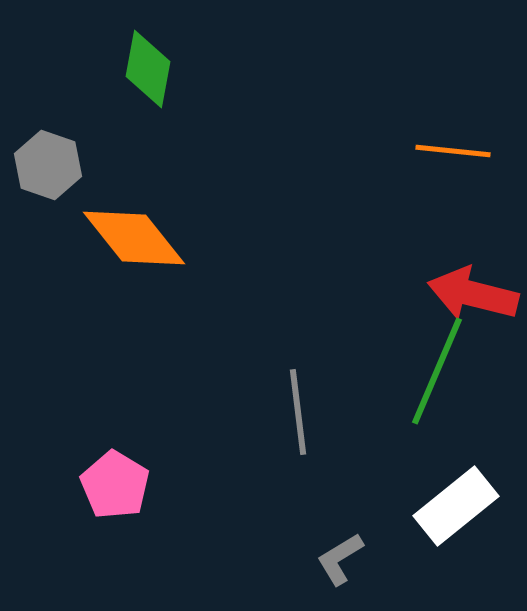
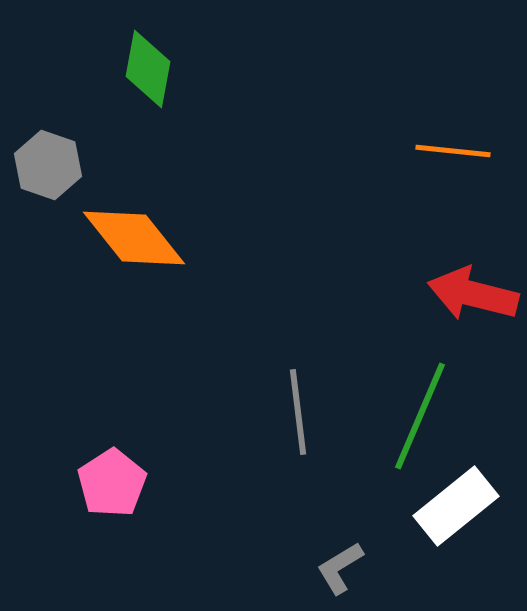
green line: moved 17 px left, 45 px down
pink pentagon: moved 3 px left, 2 px up; rotated 8 degrees clockwise
gray L-shape: moved 9 px down
